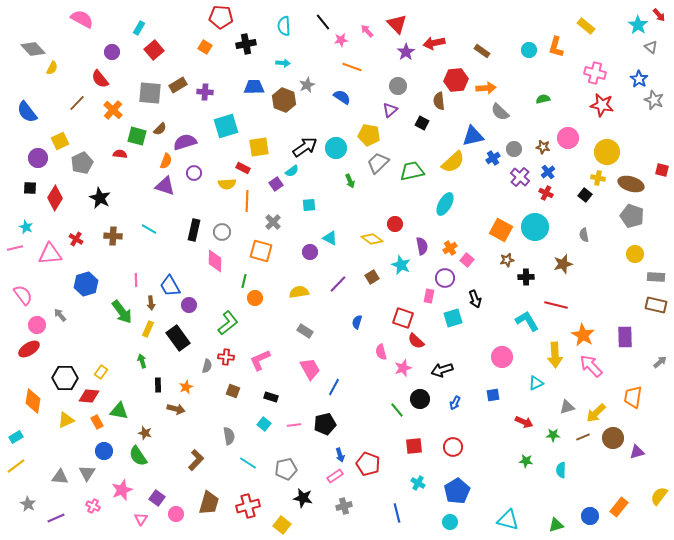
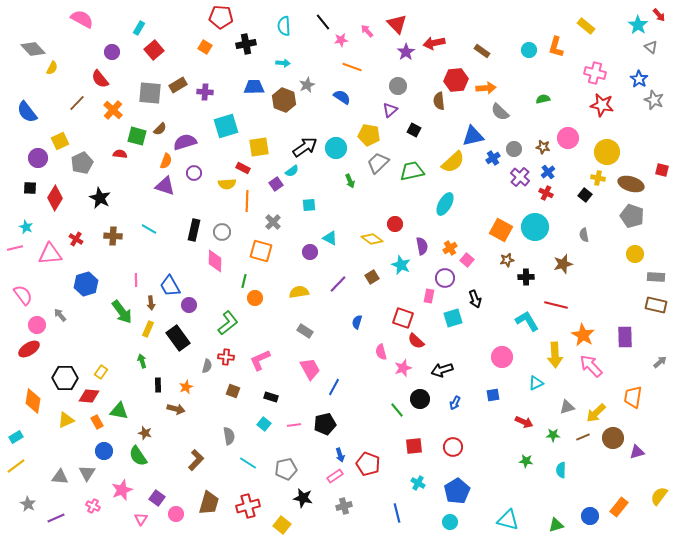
black square at (422, 123): moved 8 px left, 7 px down
